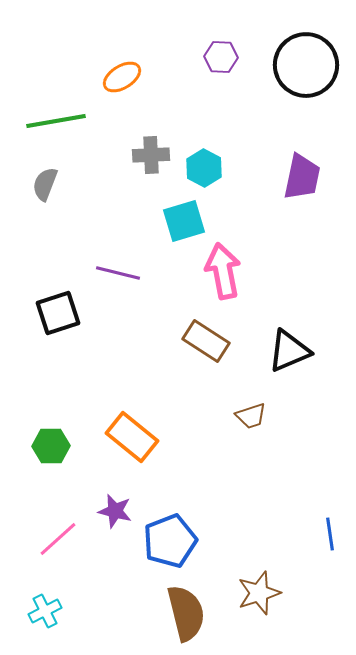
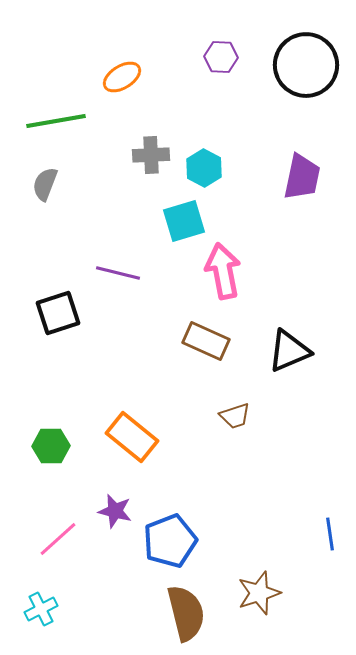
brown rectangle: rotated 9 degrees counterclockwise
brown trapezoid: moved 16 px left
cyan cross: moved 4 px left, 2 px up
